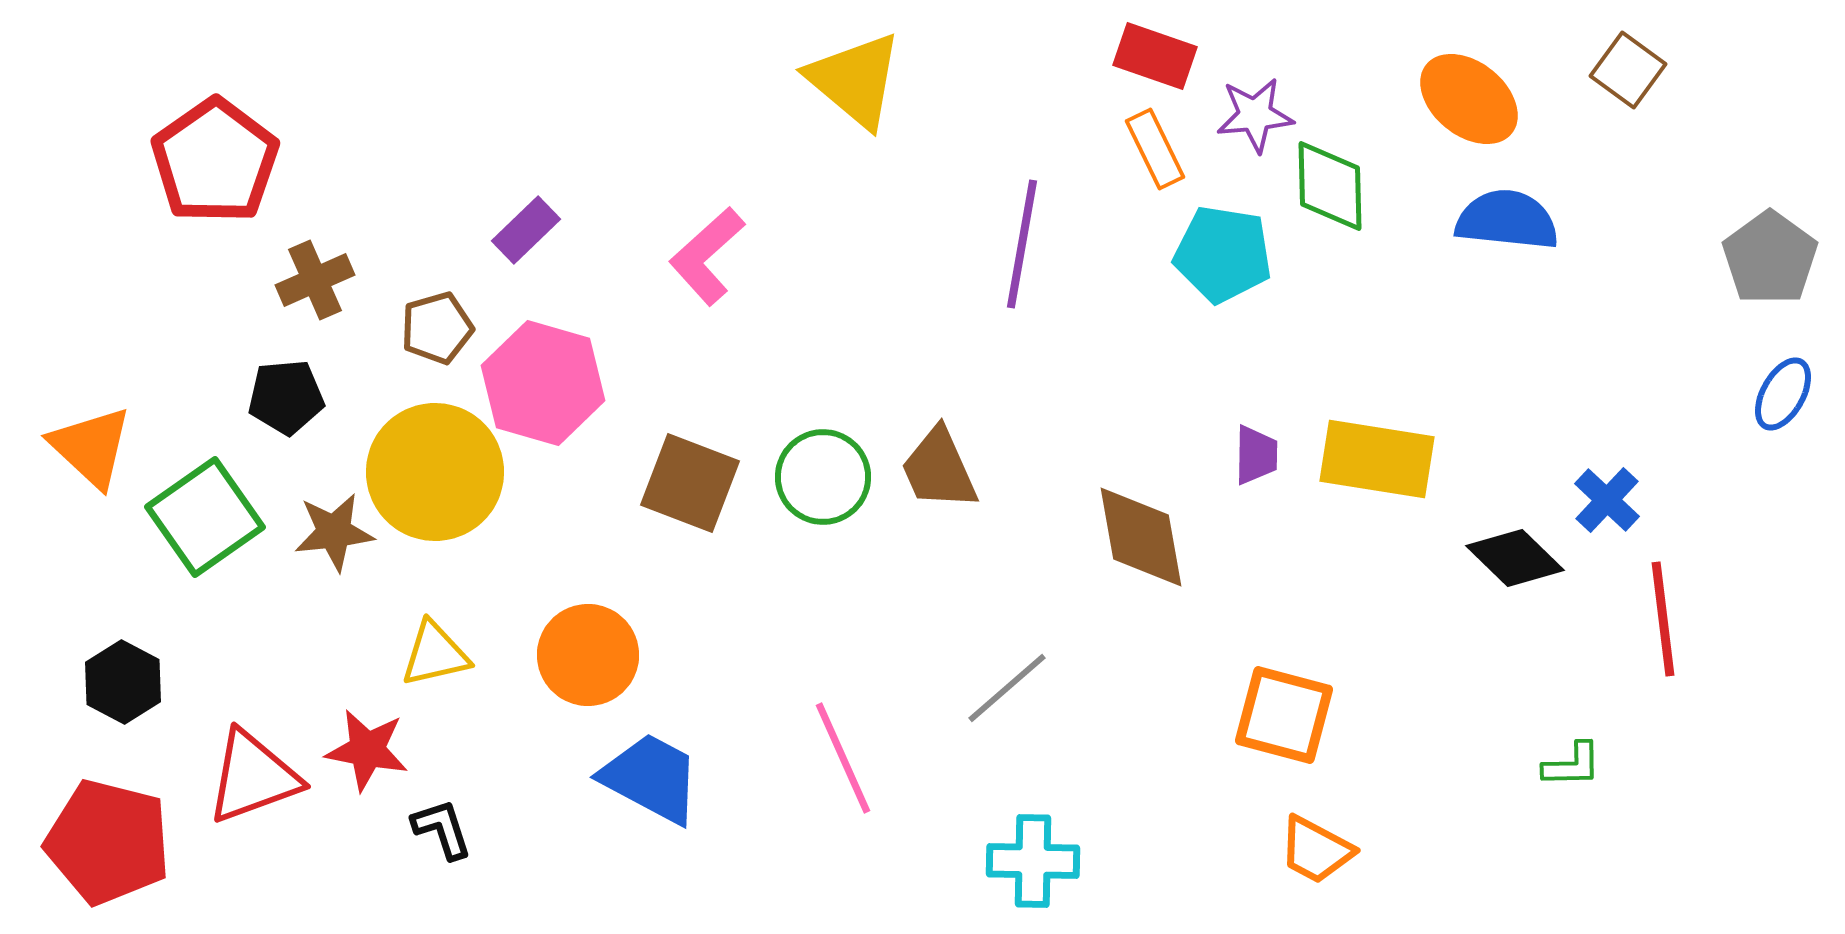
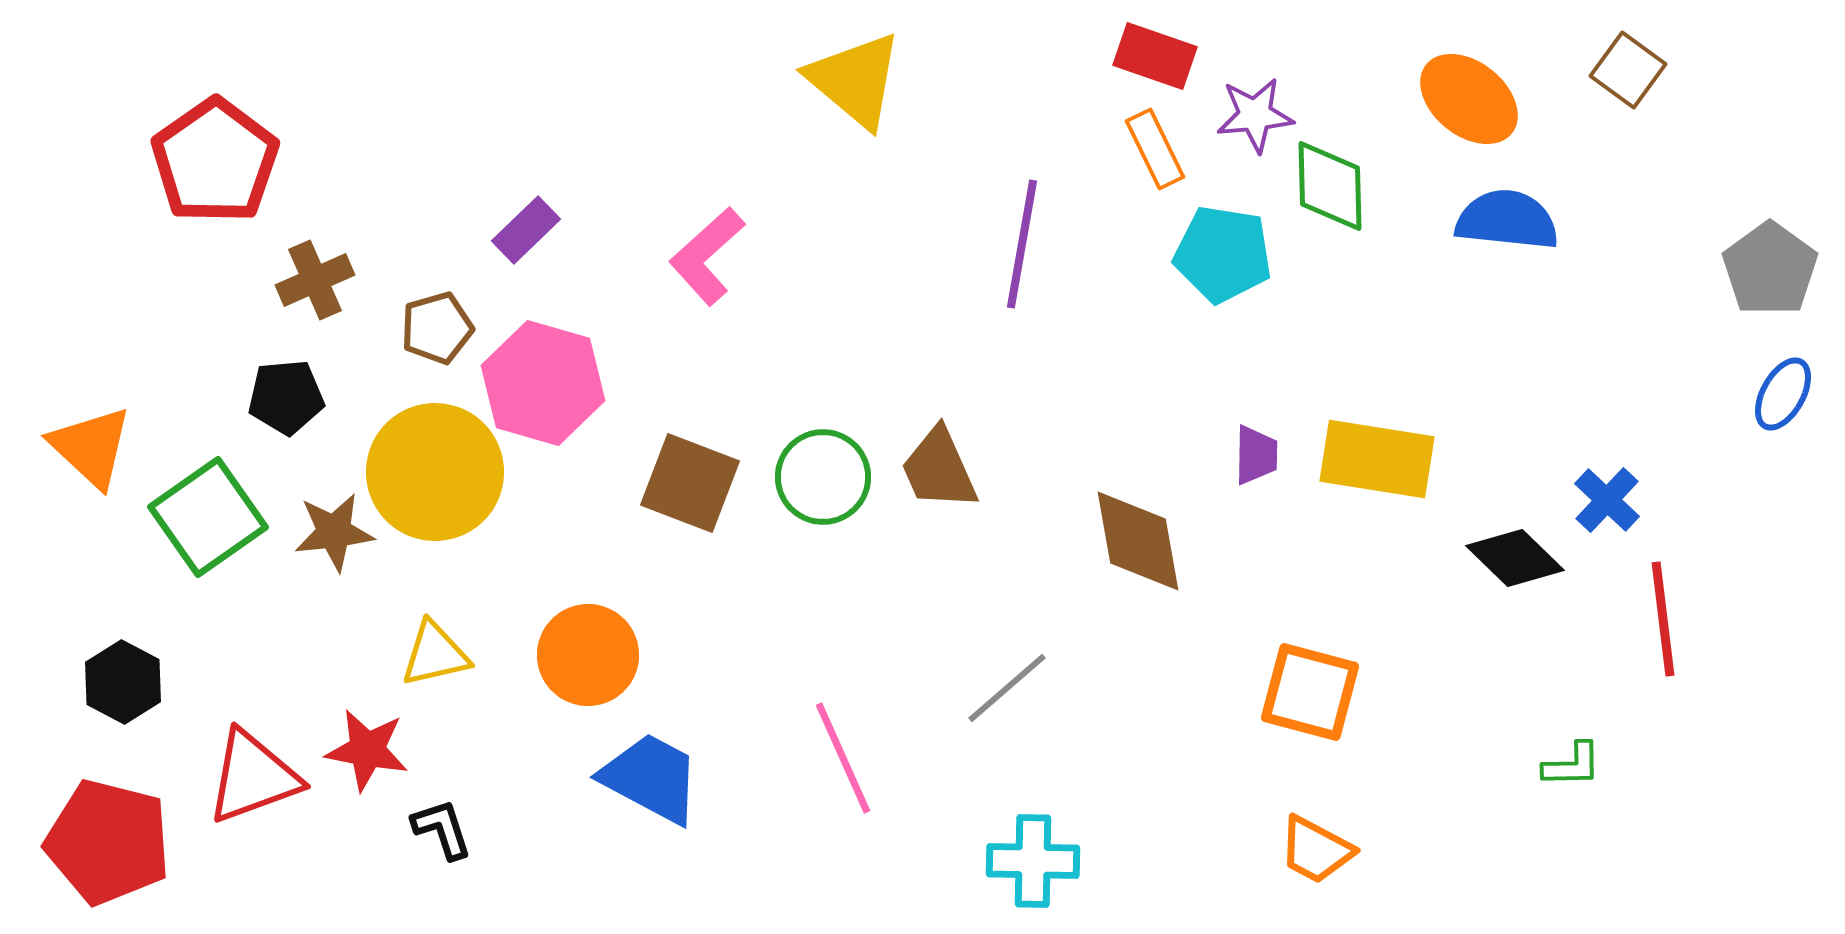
gray pentagon at (1770, 258): moved 11 px down
green square at (205, 517): moved 3 px right
brown diamond at (1141, 537): moved 3 px left, 4 px down
orange square at (1284, 715): moved 26 px right, 23 px up
